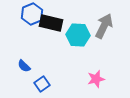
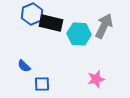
cyan hexagon: moved 1 px right, 1 px up
blue square: rotated 35 degrees clockwise
